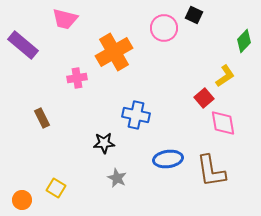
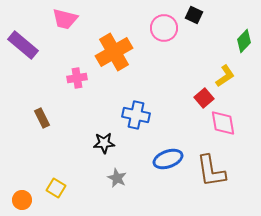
blue ellipse: rotated 12 degrees counterclockwise
